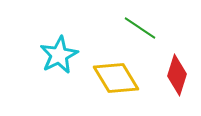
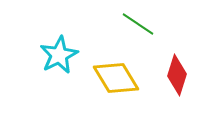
green line: moved 2 px left, 4 px up
